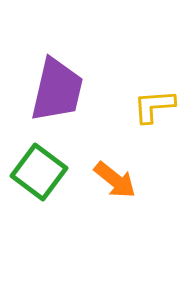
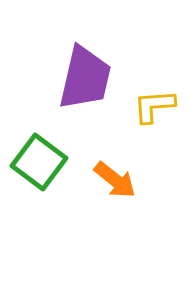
purple trapezoid: moved 28 px right, 12 px up
green square: moved 10 px up
